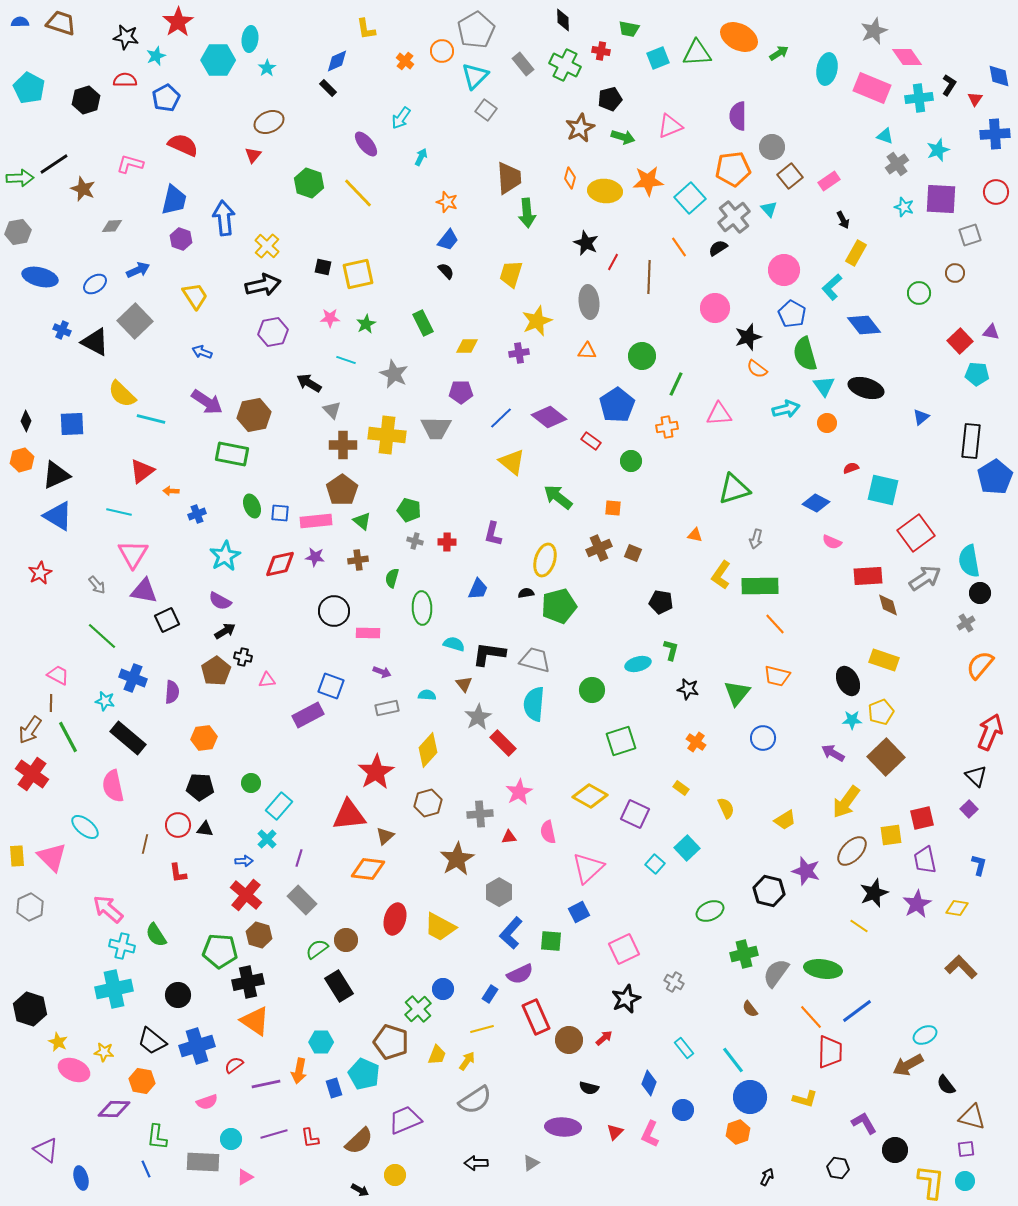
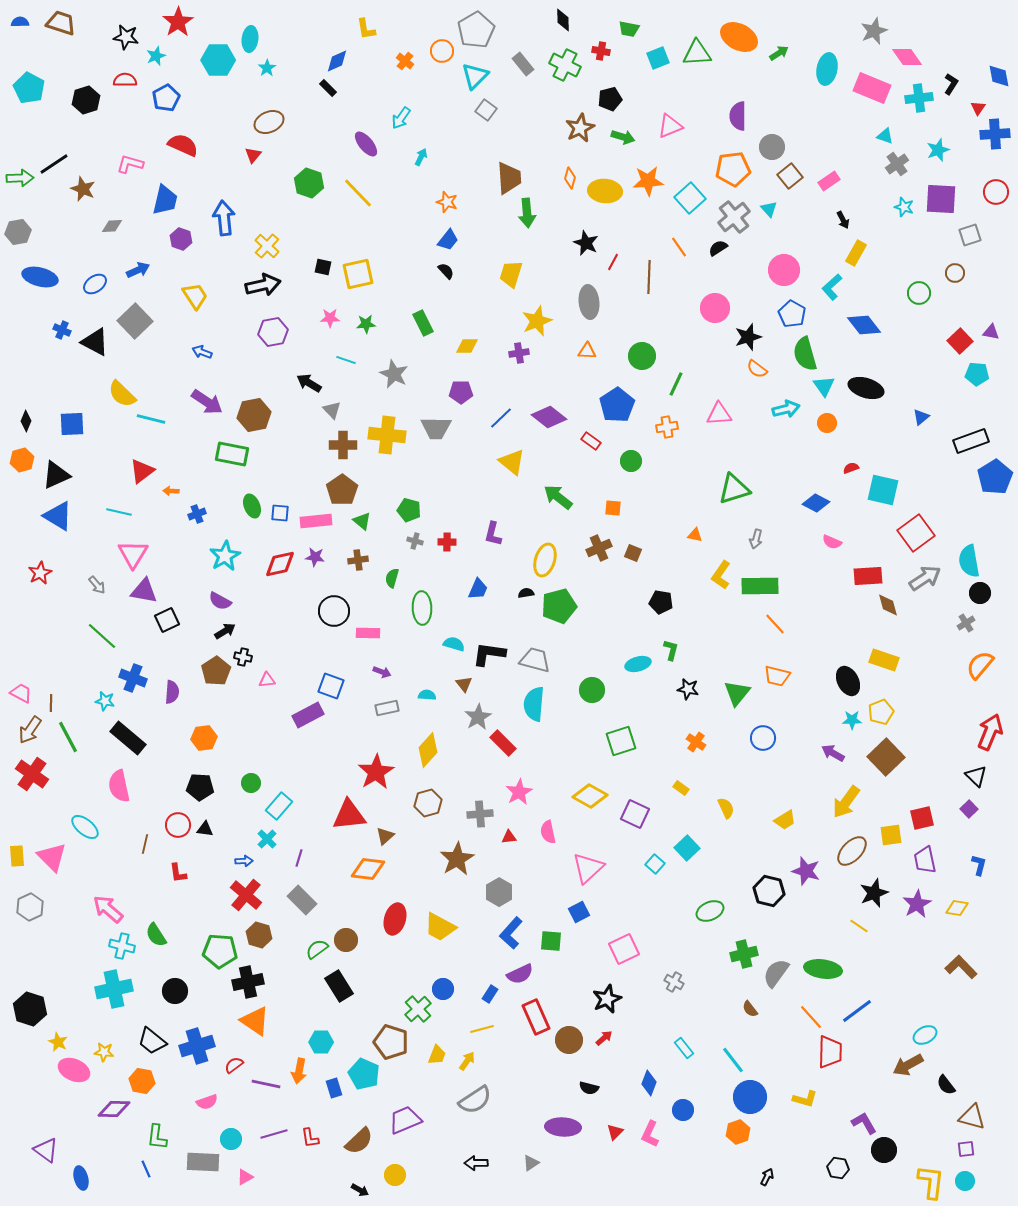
black L-shape at (949, 85): moved 2 px right, 1 px up
red triangle at (975, 99): moved 3 px right, 9 px down
blue trapezoid at (174, 200): moved 9 px left
green star at (366, 324): rotated 24 degrees clockwise
black rectangle at (971, 441): rotated 64 degrees clockwise
pink trapezoid at (58, 675): moved 37 px left, 18 px down
pink semicircle at (113, 786): moved 6 px right
black circle at (178, 995): moved 3 px left, 4 px up
black star at (626, 999): moved 19 px left
purple line at (266, 1084): rotated 24 degrees clockwise
black circle at (895, 1150): moved 11 px left
